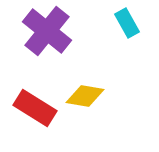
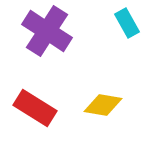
purple cross: rotated 6 degrees counterclockwise
yellow diamond: moved 18 px right, 9 px down
